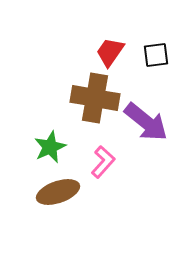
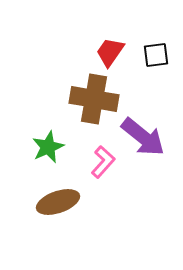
brown cross: moved 1 px left, 1 px down
purple arrow: moved 3 px left, 15 px down
green star: moved 2 px left
brown ellipse: moved 10 px down
